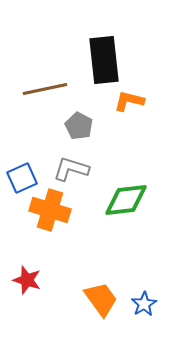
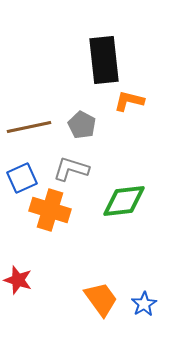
brown line: moved 16 px left, 38 px down
gray pentagon: moved 3 px right, 1 px up
green diamond: moved 2 px left, 1 px down
red star: moved 9 px left
